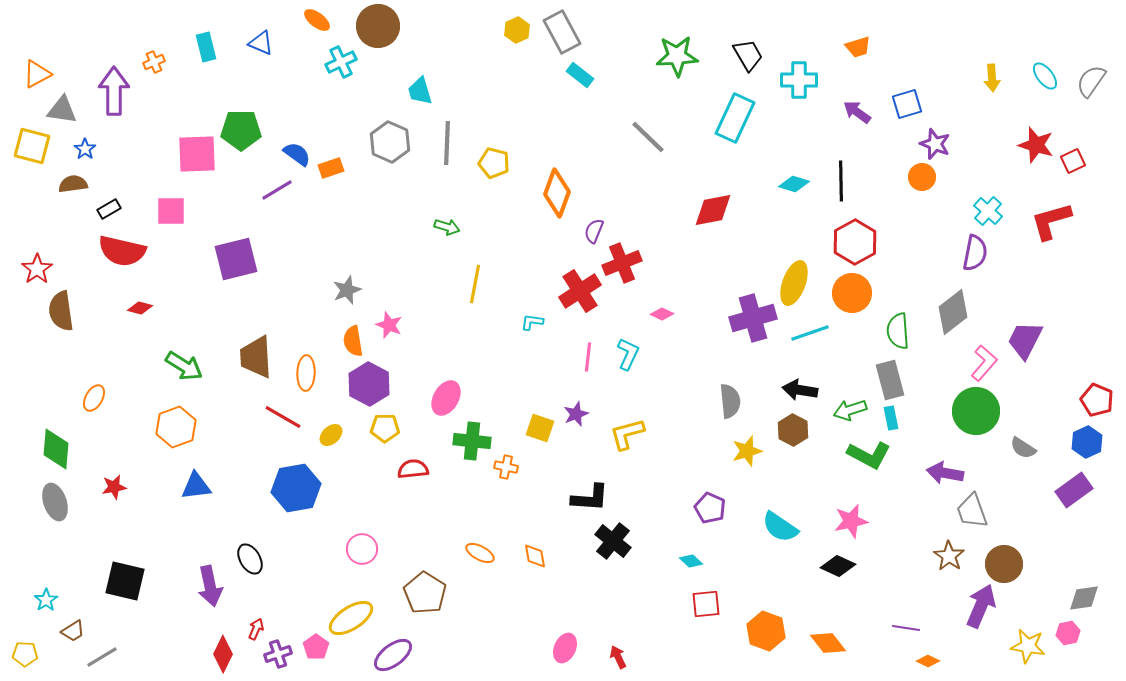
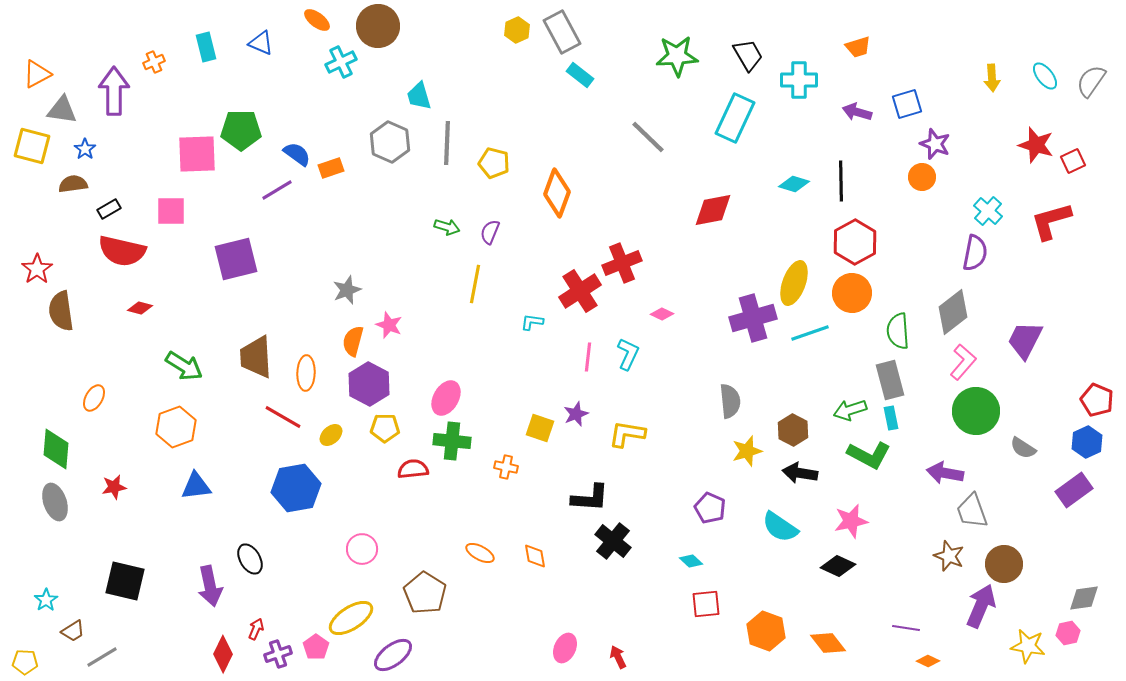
cyan trapezoid at (420, 91): moved 1 px left, 5 px down
purple arrow at (857, 112): rotated 20 degrees counterclockwise
purple semicircle at (594, 231): moved 104 px left, 1 px down
orange semicircle at (353, 341): rotated 24 degrees clockwise
pink L-shape at (984, 363): moved 21 px left, 1 px up
black arrow at (800, 390): moved 83 px down
yellow L-shape at (627, 434): rotated 24 degrees clockwise
green cross at (472, 441): moved 20 px left
brown star at (949, 556): rotated 12 degrees counterclockwise
yellow pentagon at (25, 654): moved 8 px down
